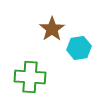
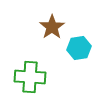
brown star: moved 2 px up
